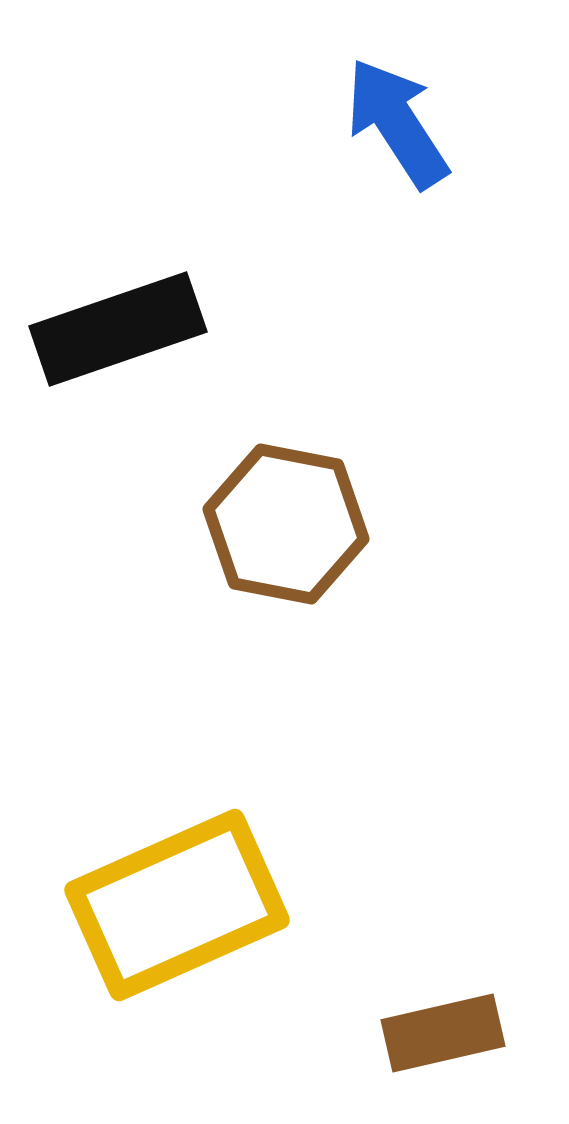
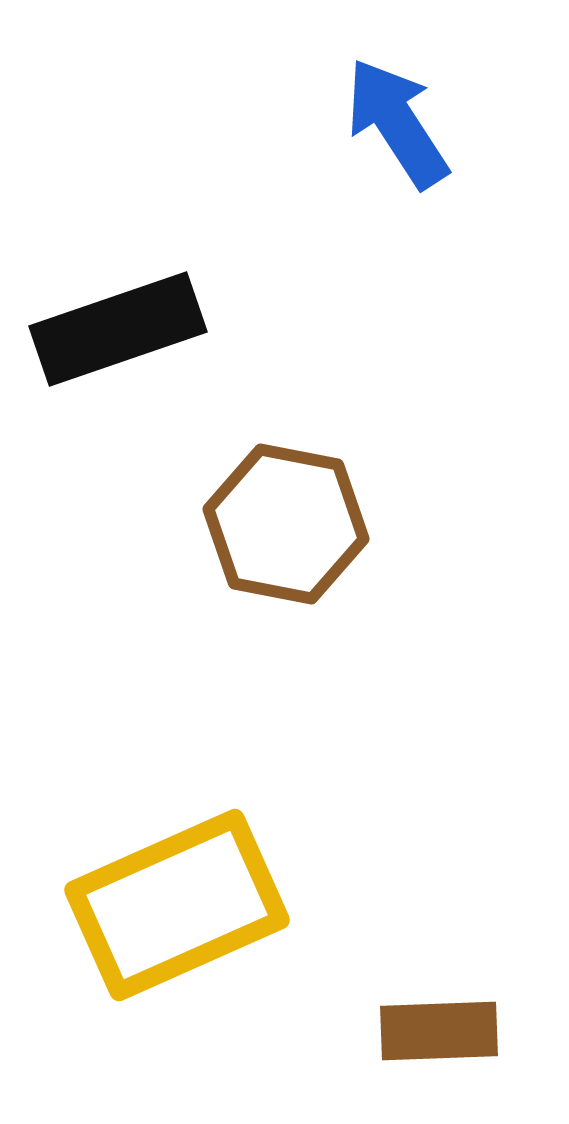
brown rectangle: moved 4 px left, 2 px up; rotated 11 degrees clockwise
